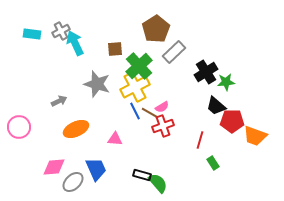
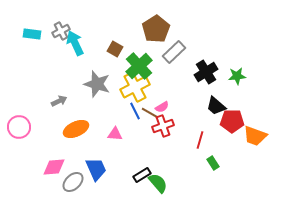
brown square: rotated 35 degrees clockwise
green star: moved 11 px right, 6 px up
pink triangle: moved 5 px up
black rectangle: rotated 48 degrees counterclockwise
